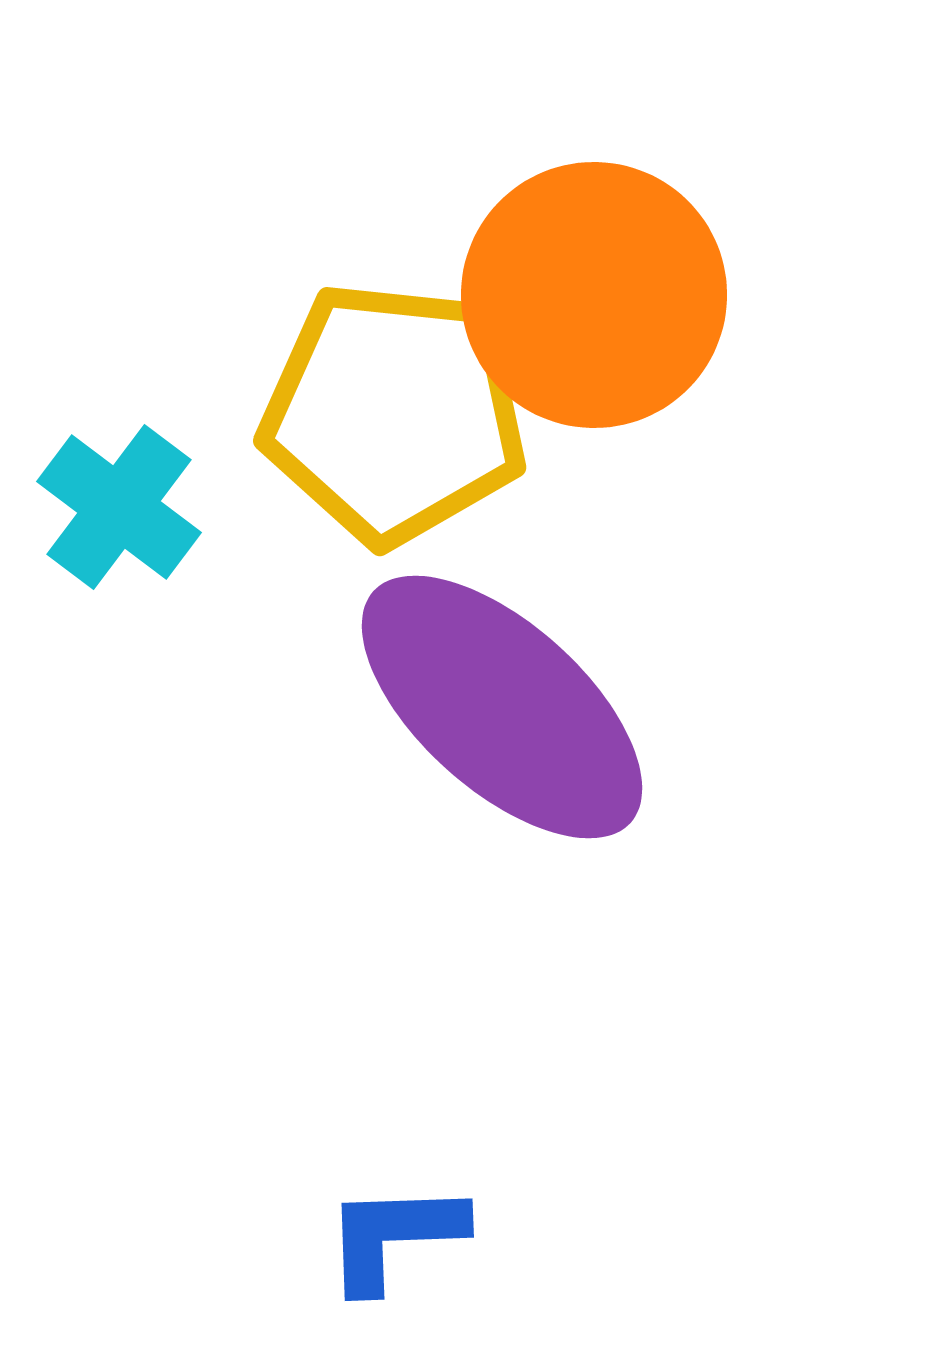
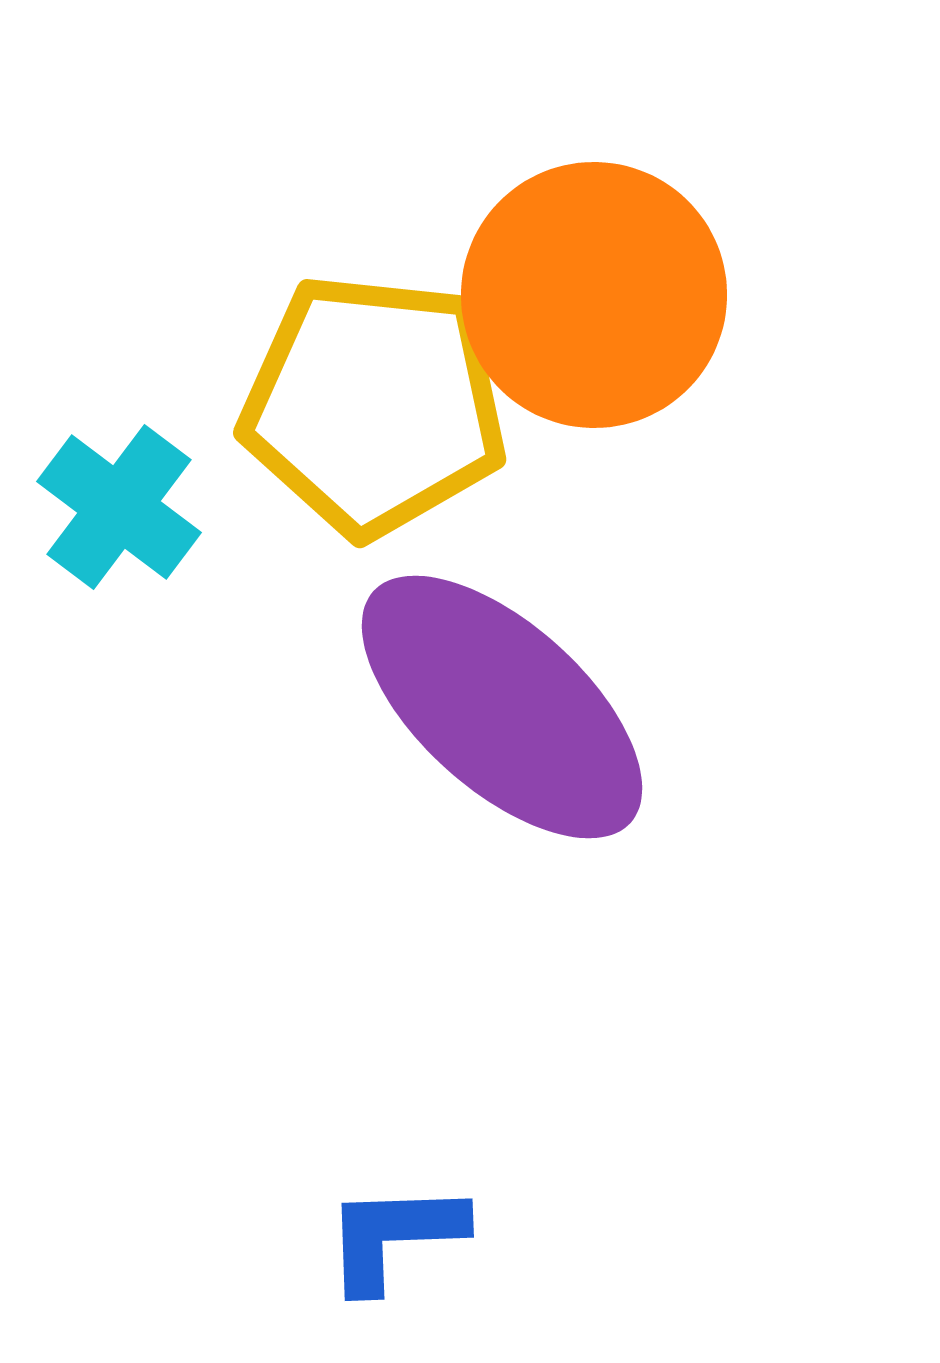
yellow pentagon: moved 20 px left, 8 px up
